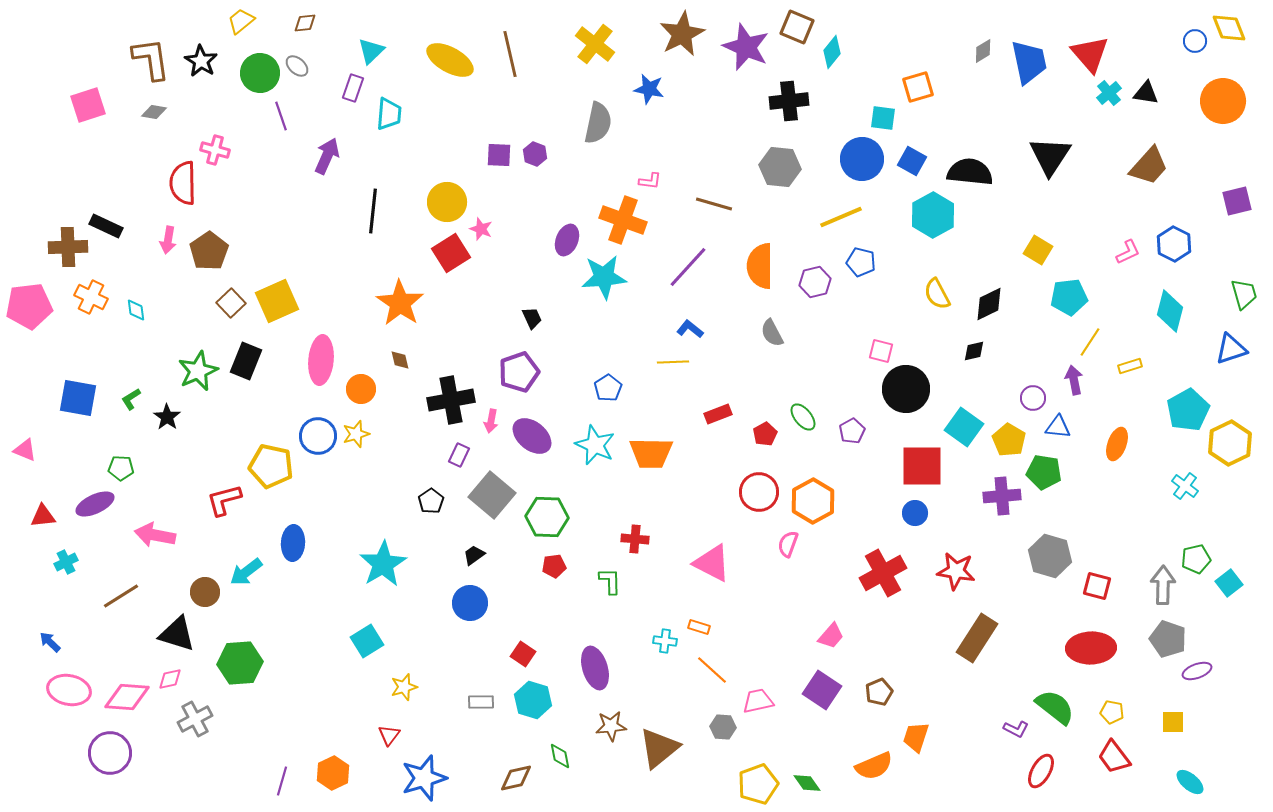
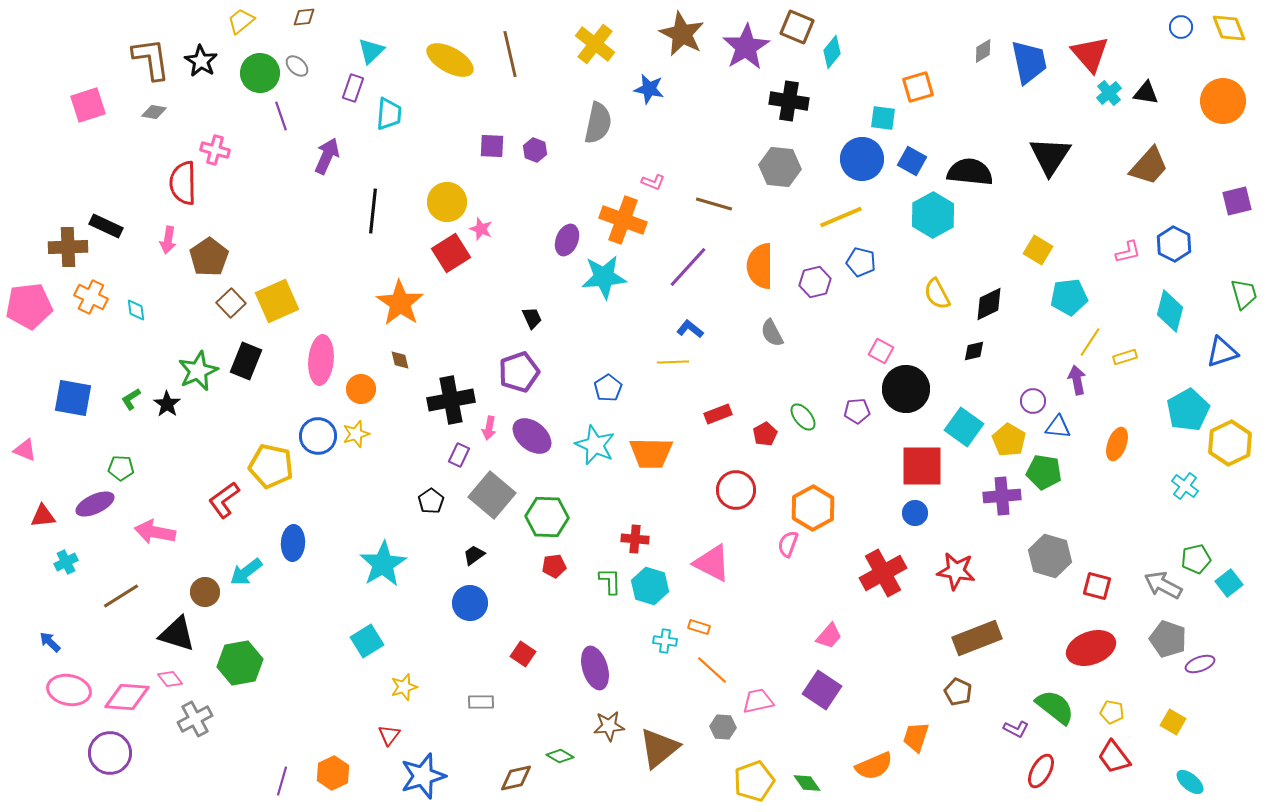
brown diamond at (305, 23): moved 1 px left, 6 px up
brown star at (682, 34): rotated 18 degrees counterclockwise
blue circle at (1195, 41): moved 14 px left, 14 px up
purple star at (746, 47): rotated 18 degrees clockwise
black cross at (789, 101): rotated 15 degrees clockwise
purple hexagon at (535, 154): moved 4 px up
purple square at (499, 155): moved 7 px left, 9 px up
pink L-shape at (650, 181): moved 3 px right, 1 px down; rotated 15 degrees clockwise
brown pentagon at (209, 251): moved 6 px down
pink L-shape at (1128, 252): rotated 12 degrees clockwise
blue triangle at (1231, 349): moved 9 px left, 3 px down
pink square at (881, 351): rotated 15 degrees clockwise
yellow rectangle at (1130, 366): moved 5 px left, 9 px up
purple arrow at (1074, 380): moved 3 px right
blue square at (78, 398): moved 5 px left
purple circle at (1033, 398): moved 3 px down
black star at (167, 417): moved 13 px up
pink arrow at (491, 421): moved 2 px left, 7 px down
purple pentagon at (852, 431): moved 5 px right, 20 px up; rotated 25 degrees clockwise
red circle at (759, 492): moved 23 px left, 2 px up
red L-shape at (224, 500): rotated 21 degrees counterclockwise
orange hexagon at (813, 501): moved 7 px down
pink arrow at (155, 535): moved 3 px up
gray arrow at (1163, 585): rotated 63 degrees counterclockwise
pink trapezoid at (831, 636): moved 2 px left
brown rectangle at (977, 638): rotated 36 degrees clockwise
red ellipse at (1091, 648): rotated 18 degrees counterclockwise
green hexagon at (240, 663): rotated 6 degrees counterclockwise
purple ellipse at (1197, 671): moved 3 px right, 7 px up
pink diamond at (170, 679): rotated 65 degrees clockwise
brown pentagon at (879, 692): moved 79 px right; rotated 24 degrees counterclockwise
cyan hexagon at (533, 700): moved 117 px right, 114 px up
yellow square at (1173, 722): rotated 30 degrees clockwise
brown star at (611, 726): moved 2 px left
green diamond at (560, 756): rotated 48 degrees counterclockwise
blue star at (424, 778): moved 1 px left, 2 px up
yellow pentagon at (758, 784): moved 4 px left, 3 px up
